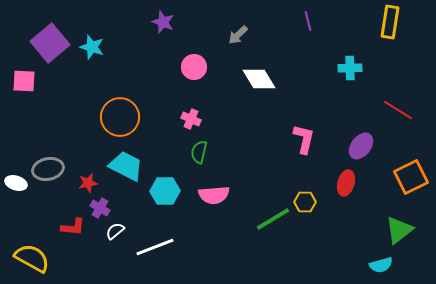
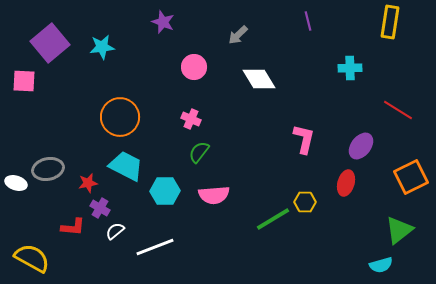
cyan star: moved 10 px right; rotated 25 degrees counterclockwise
green semicircle: rotated 25 degrees clockwise
